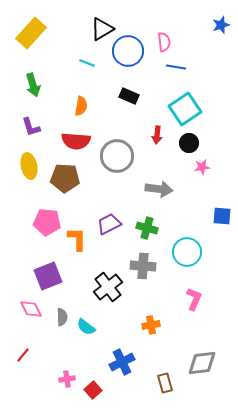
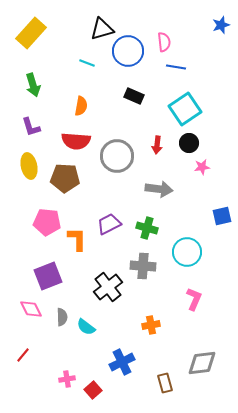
black triangle: rotated 15 degrees clockwise
black rectangle: moved 5 px right
red arrow: moved 10 px down
blue square: rotated 18 degrees counterclockwise
